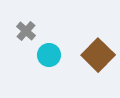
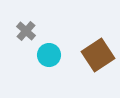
brown square: rotated 12 degrees clockwise
